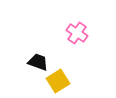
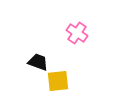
yellow square: rotated 25 degrees clockwise
